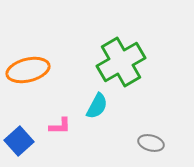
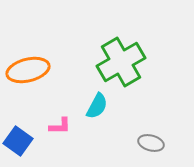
blue square: moved 1 px left; rotated 12 degrees counterclockwise
